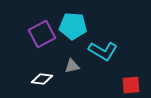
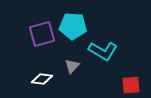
purple square: rotated 12 degrees clockwise
gray triangle: rotated 35 degrees counterclockwise
